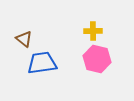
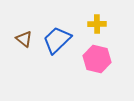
yellow cross: moved 4 px right, 7 px up
blue trapezoid: moved 15 px right, 23 px up; rotated 36 degrees counterclockwise
